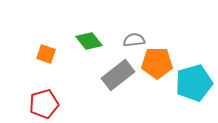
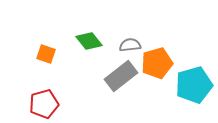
gray semicircle: moved 4 px left, 5 px down
orange pentagon: rotated 16 degrees counterclockwise
gray rectangle: moved 3 px right, 1 px down
cyan pentagon: moved 2 px down
